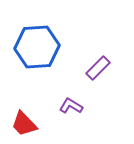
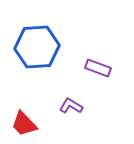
purple rectangle: rotated 65 degrees clockwise
